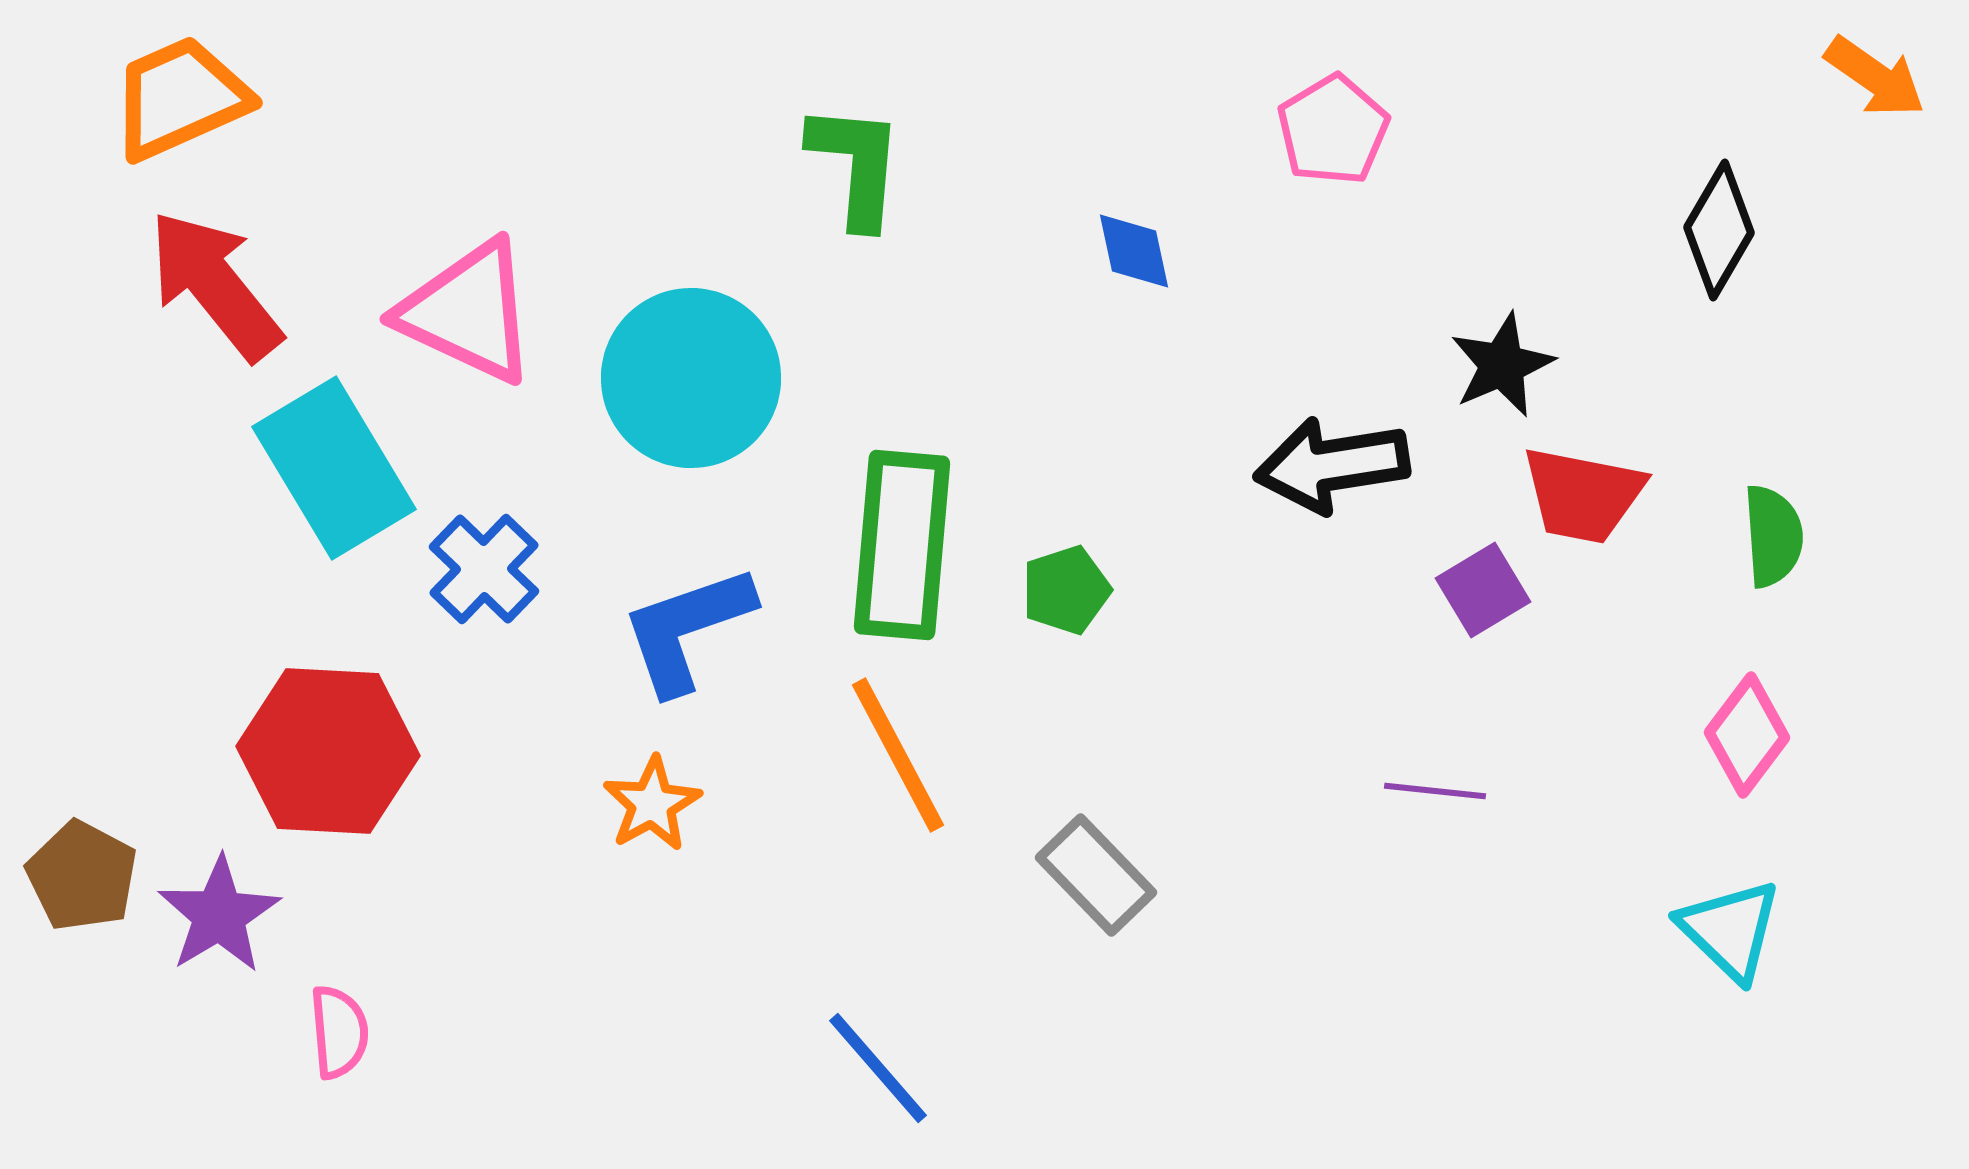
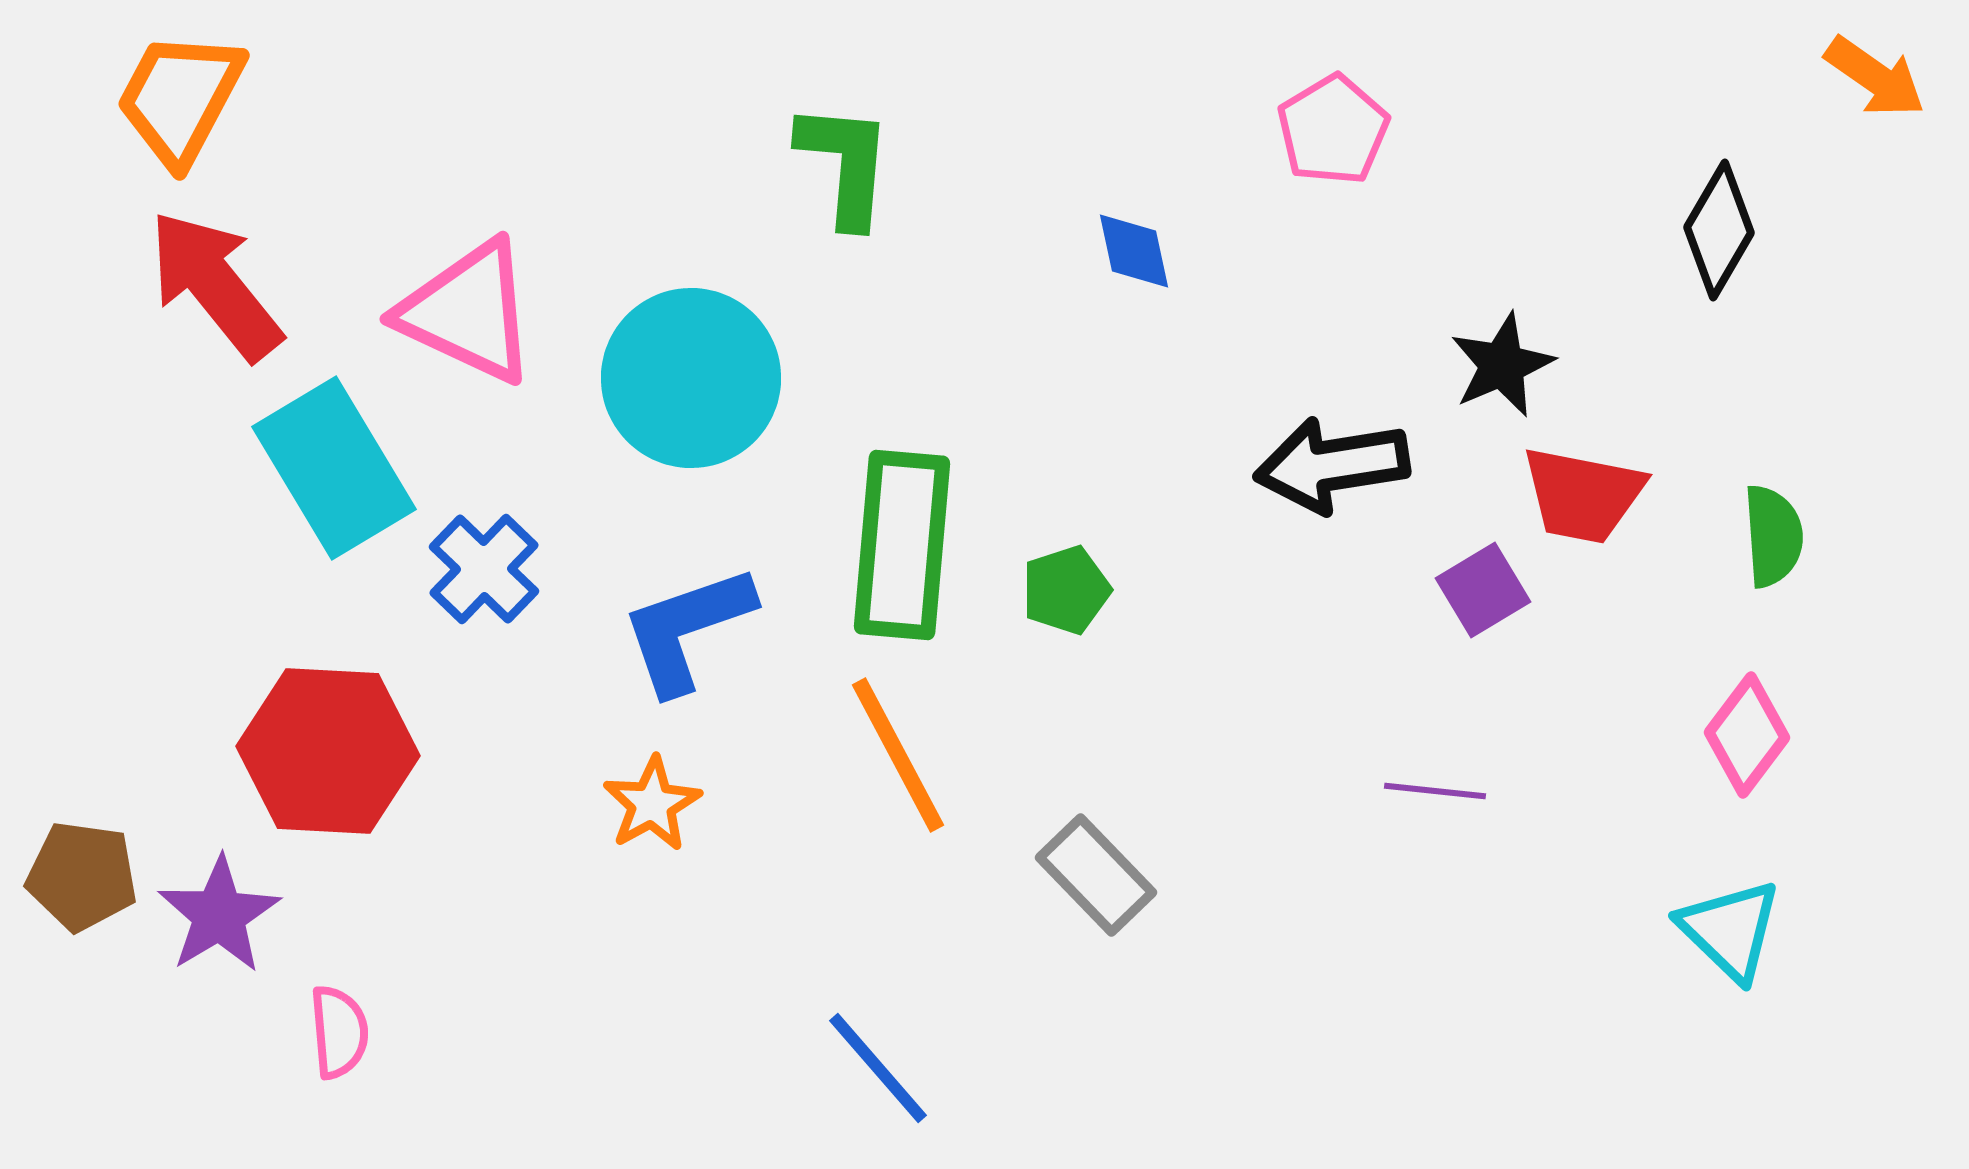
orange trapezoid: rotated 38 degrees counterclockwise
green L-shape: moved 11 px left, 1 px up
brown pentagon: rotated 20 degrees counterclockwise
